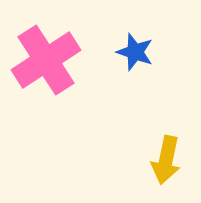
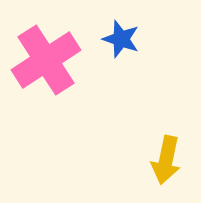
blue star: moved 14 px left, 13 px up
